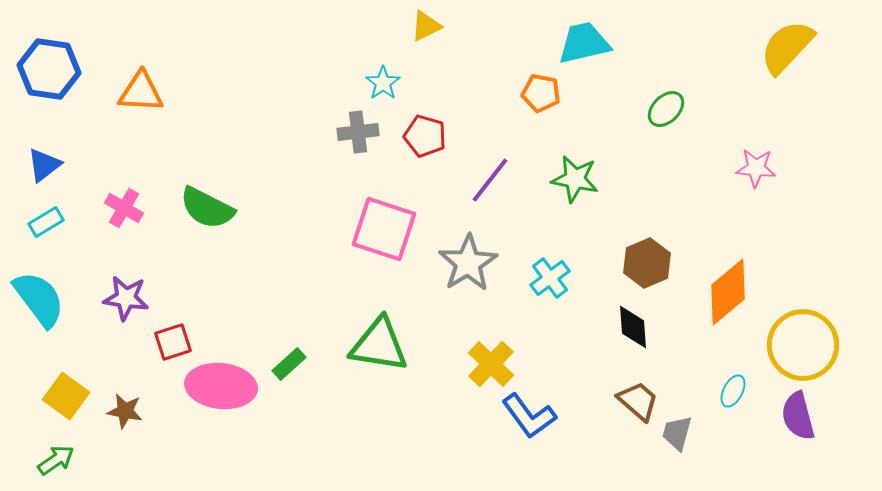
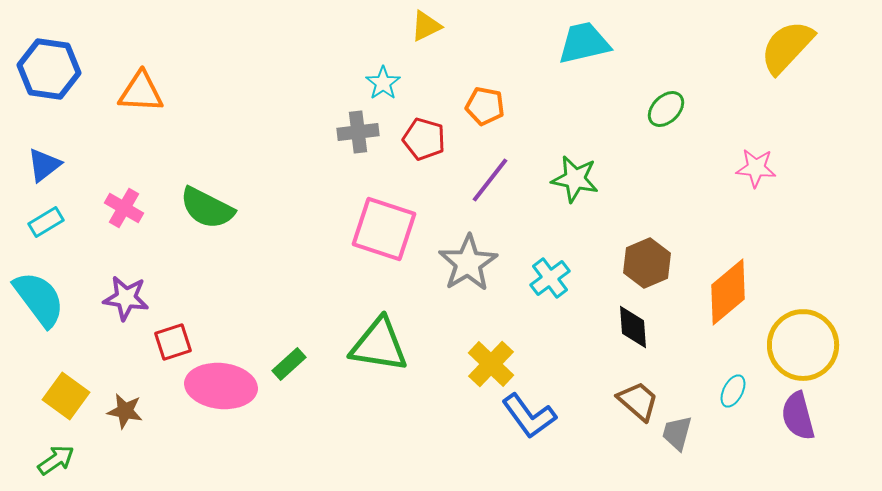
orange pentagon: moved 56 px left, 13 px down
red pentagon: moved 1 px left, 3 px down
